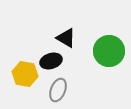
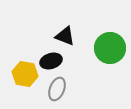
black triangle: moved 1 px left, 2 px up; rotated 10 degrees counterclockwise
green circle: moved 1 px right, 3 px up
gray ellipse: moved 1 px left, 1 px up
